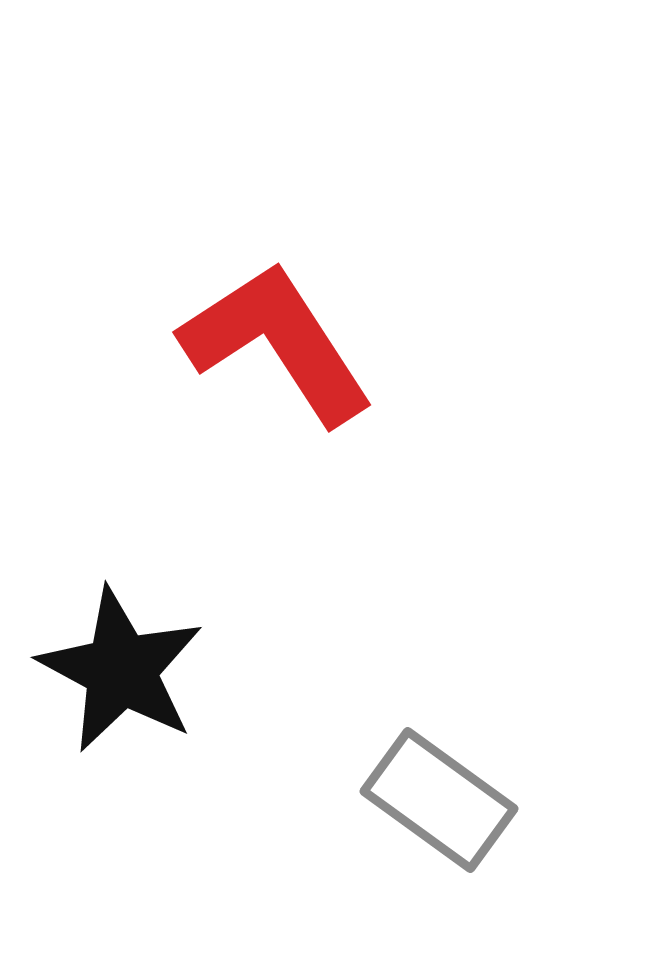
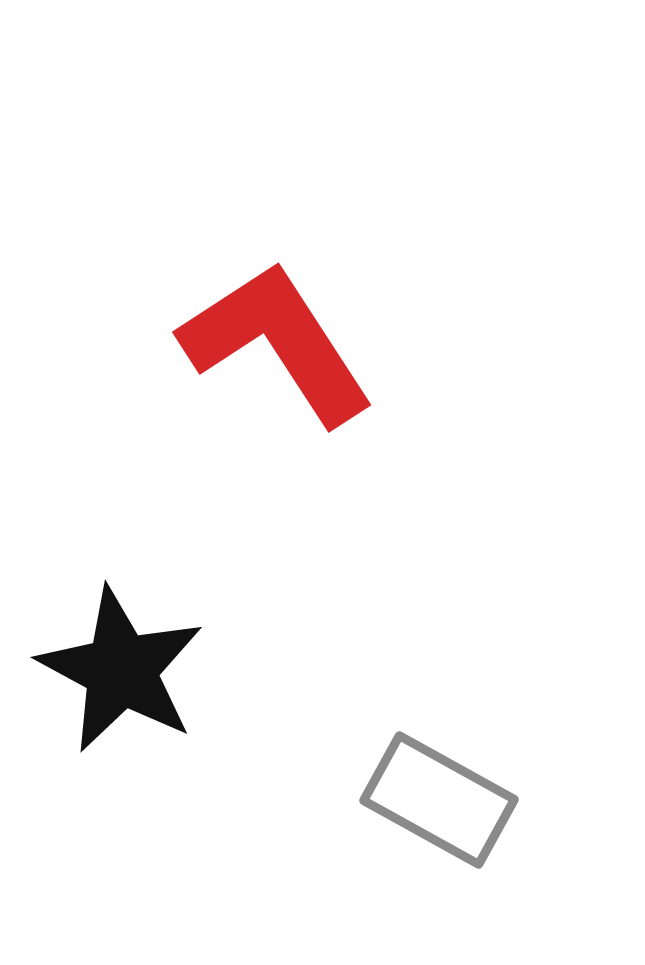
gray rectangle: rotated 7 degrees counterclockwise
